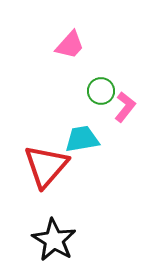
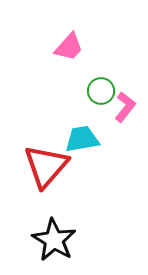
pink trapezoid: moved 1 px left, 2 px down
